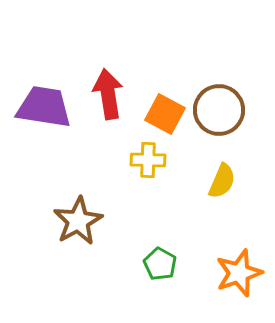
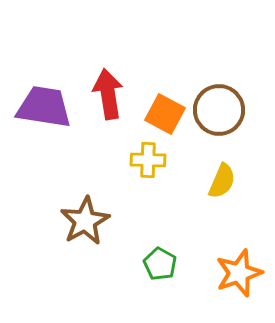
brown star: moved 7 px right
